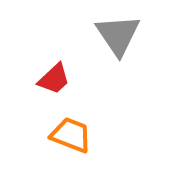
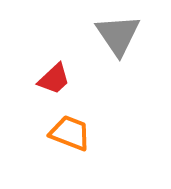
orange trapezoid: moved 1 px left, 2 px up
